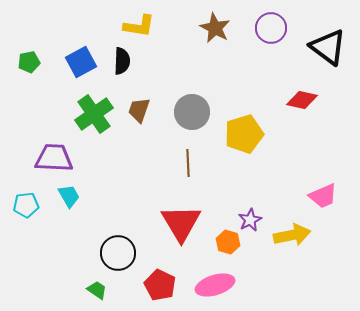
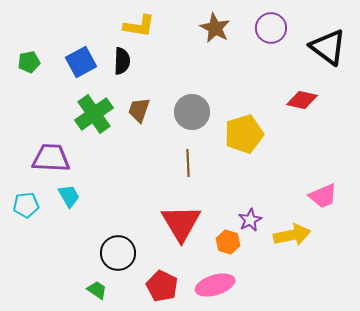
purple trapezoid: moved 3 px left
red pentagon: moved 2 px right, 1 px down
